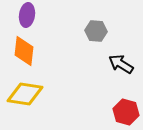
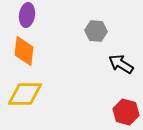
yellow diamond: rotated 9 degrees counterclockwise
